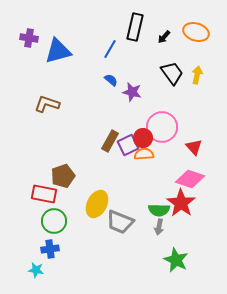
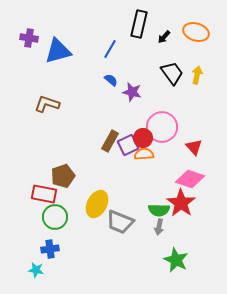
black rectangle: moved 4 px right, 3 px up
green circle: moved 1 px right, 4 px up
